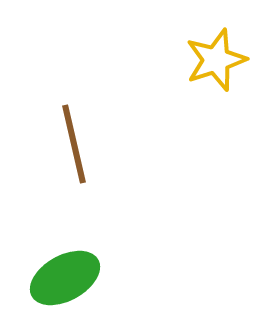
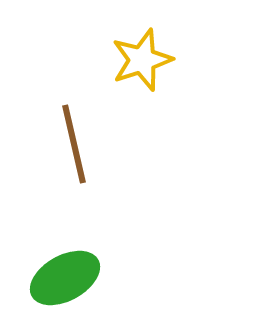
yellow star: moved 74 px left
